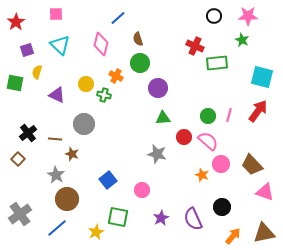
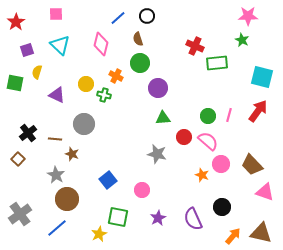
black circle at (214, 16): moved 67 px left
purple star at (161, 218): moved 3 px left
yellow star at (96, 232): moved 3 px right, 2 px down
brown triangle at (264, 233): moved 3 px left; rotated 25 degrees clockwise
